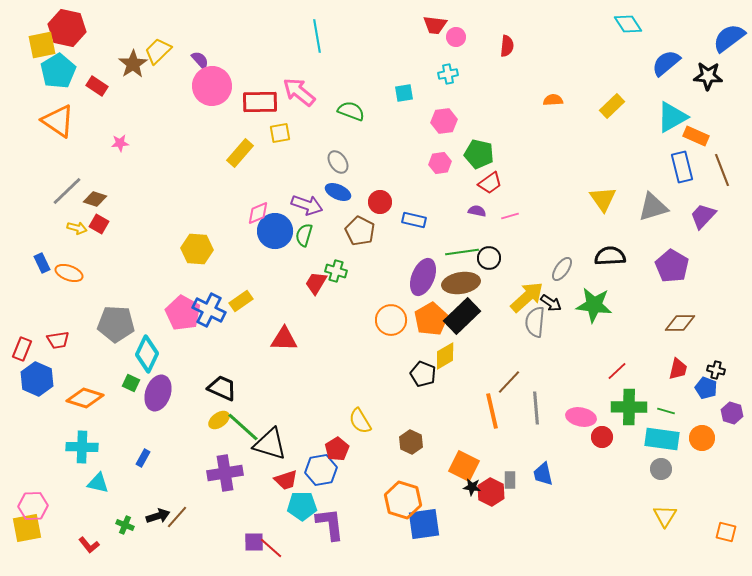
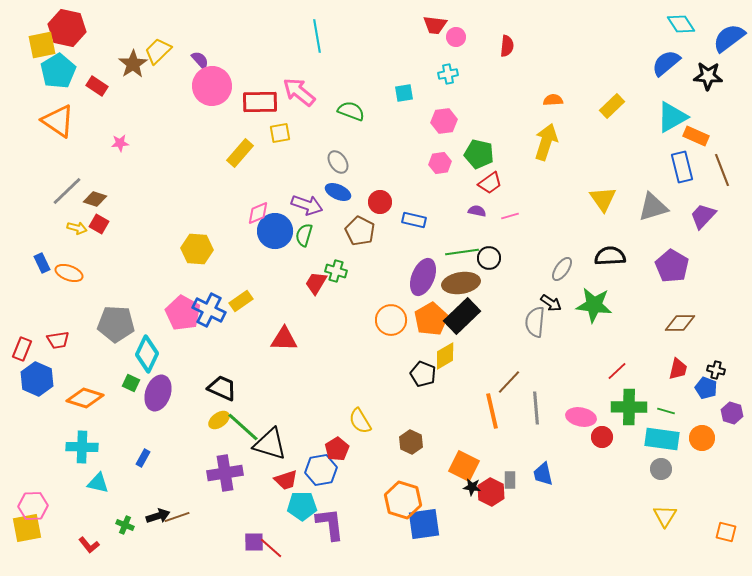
cyan diamond at (628, 24): moved 53 px right
yellow arrow at (527, 297): moved 19 px right, 155 px up; rotated 30 degrees counterclockwise
brown line at (177, 517): rotated 30 degrees clockwise
